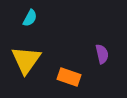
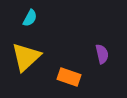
yellow triangle: moved 3 px up; rotated 12 degrees clockwise
